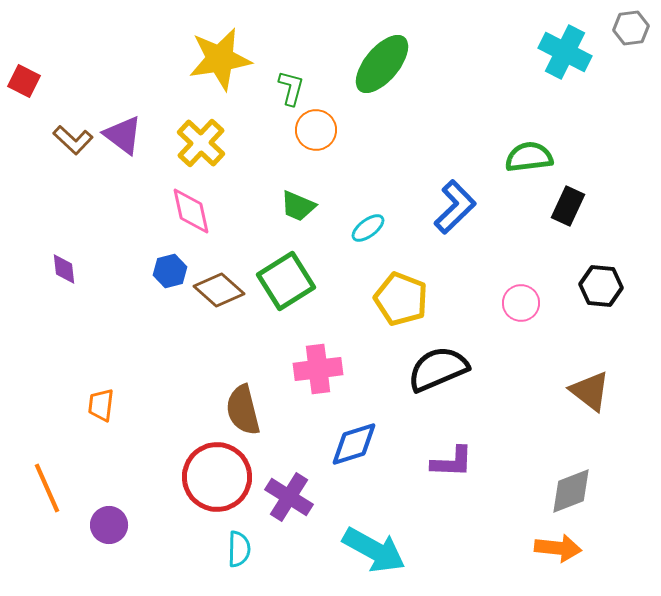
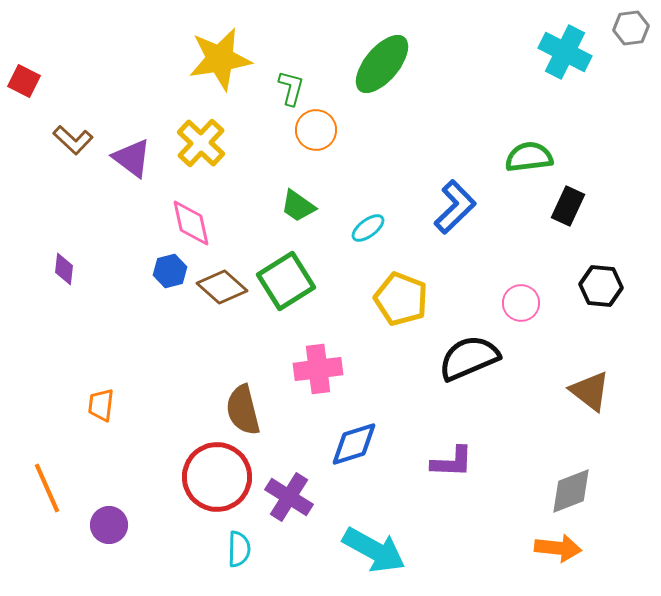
purple triangle: moved 9 px right, 23 px down
green trapezoid: rotated 12 degrees clockwise
pink diamond: moved 12 px down
purple diamond: rotated 12 degrees clockwise
brown diamond: moved 3 px right, 3 px up
black semicircle: moved 31 px right, 11 px up
